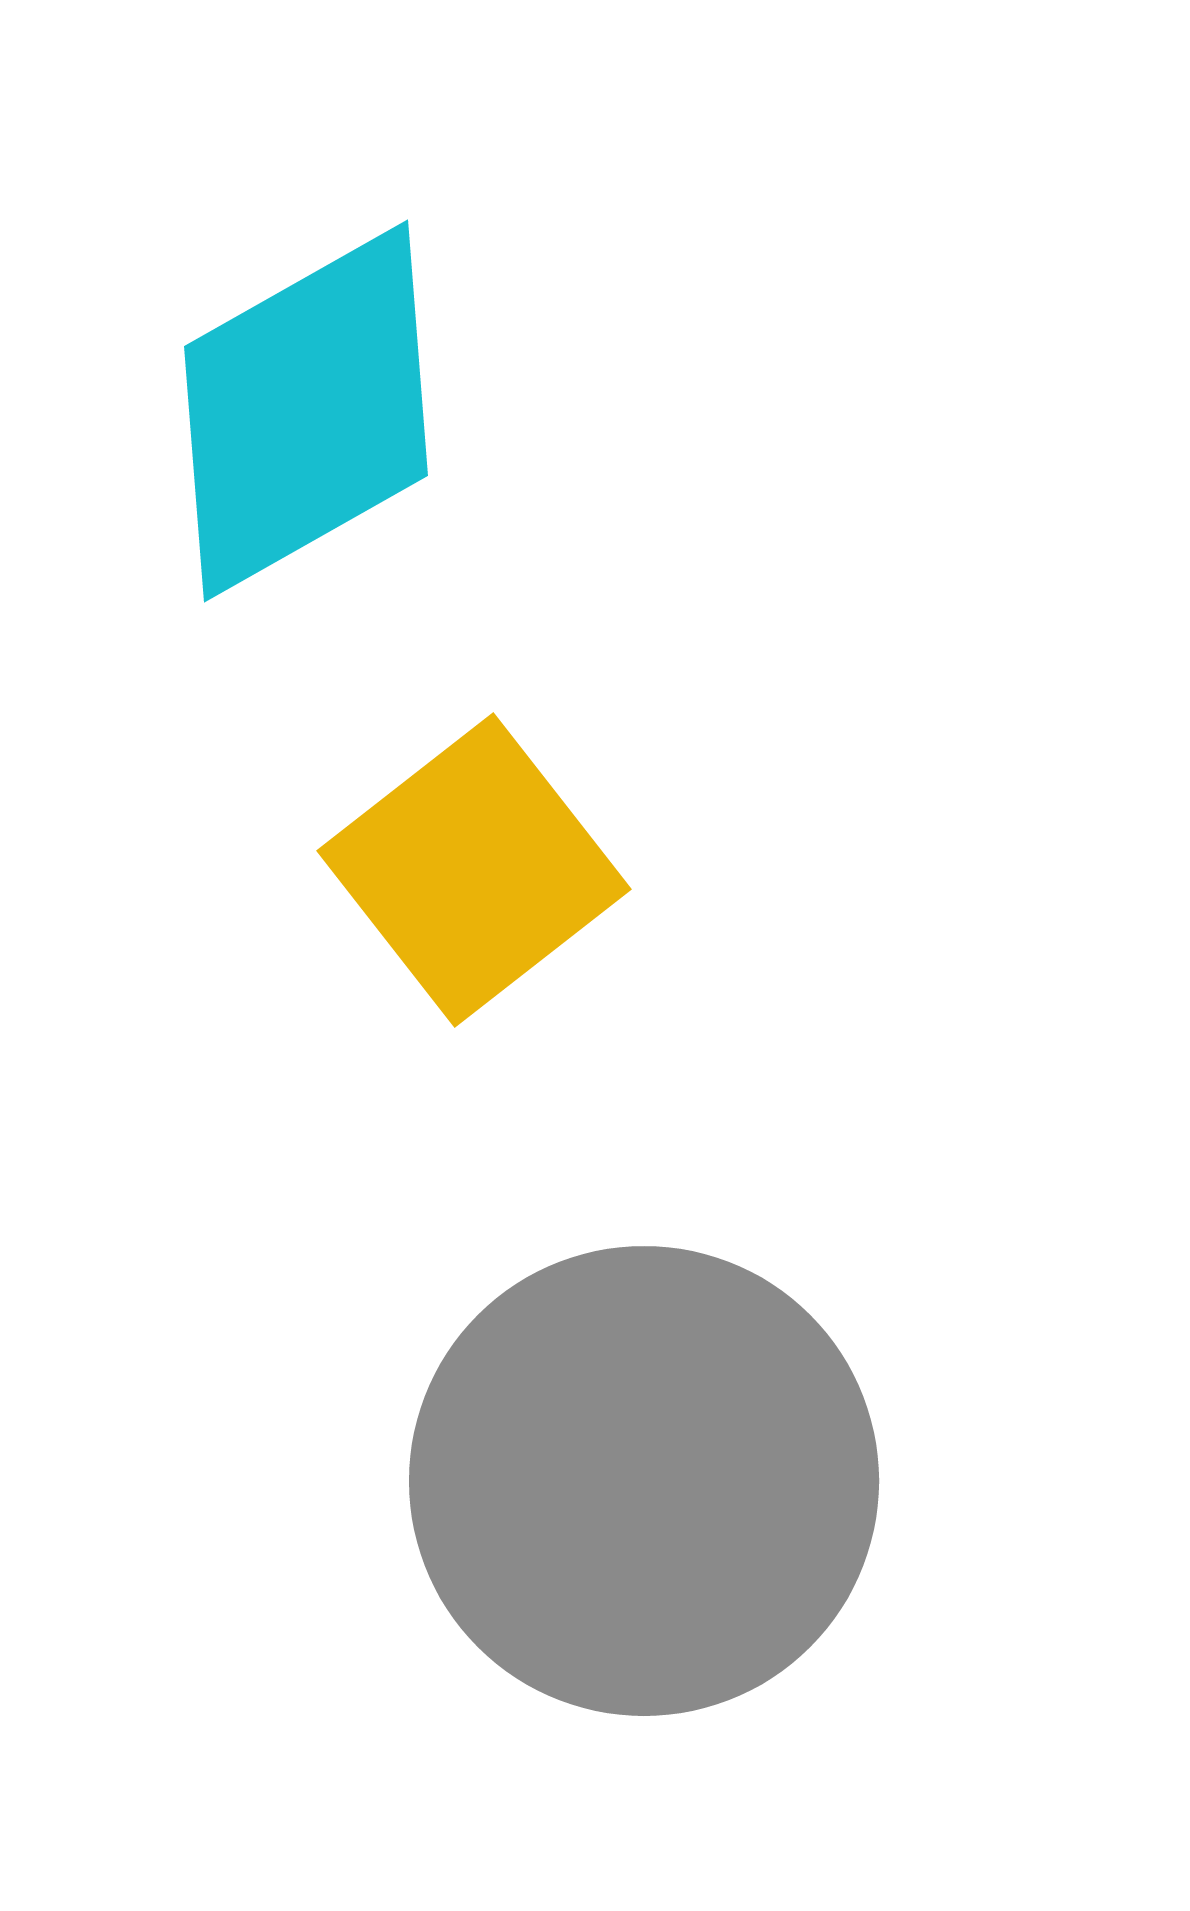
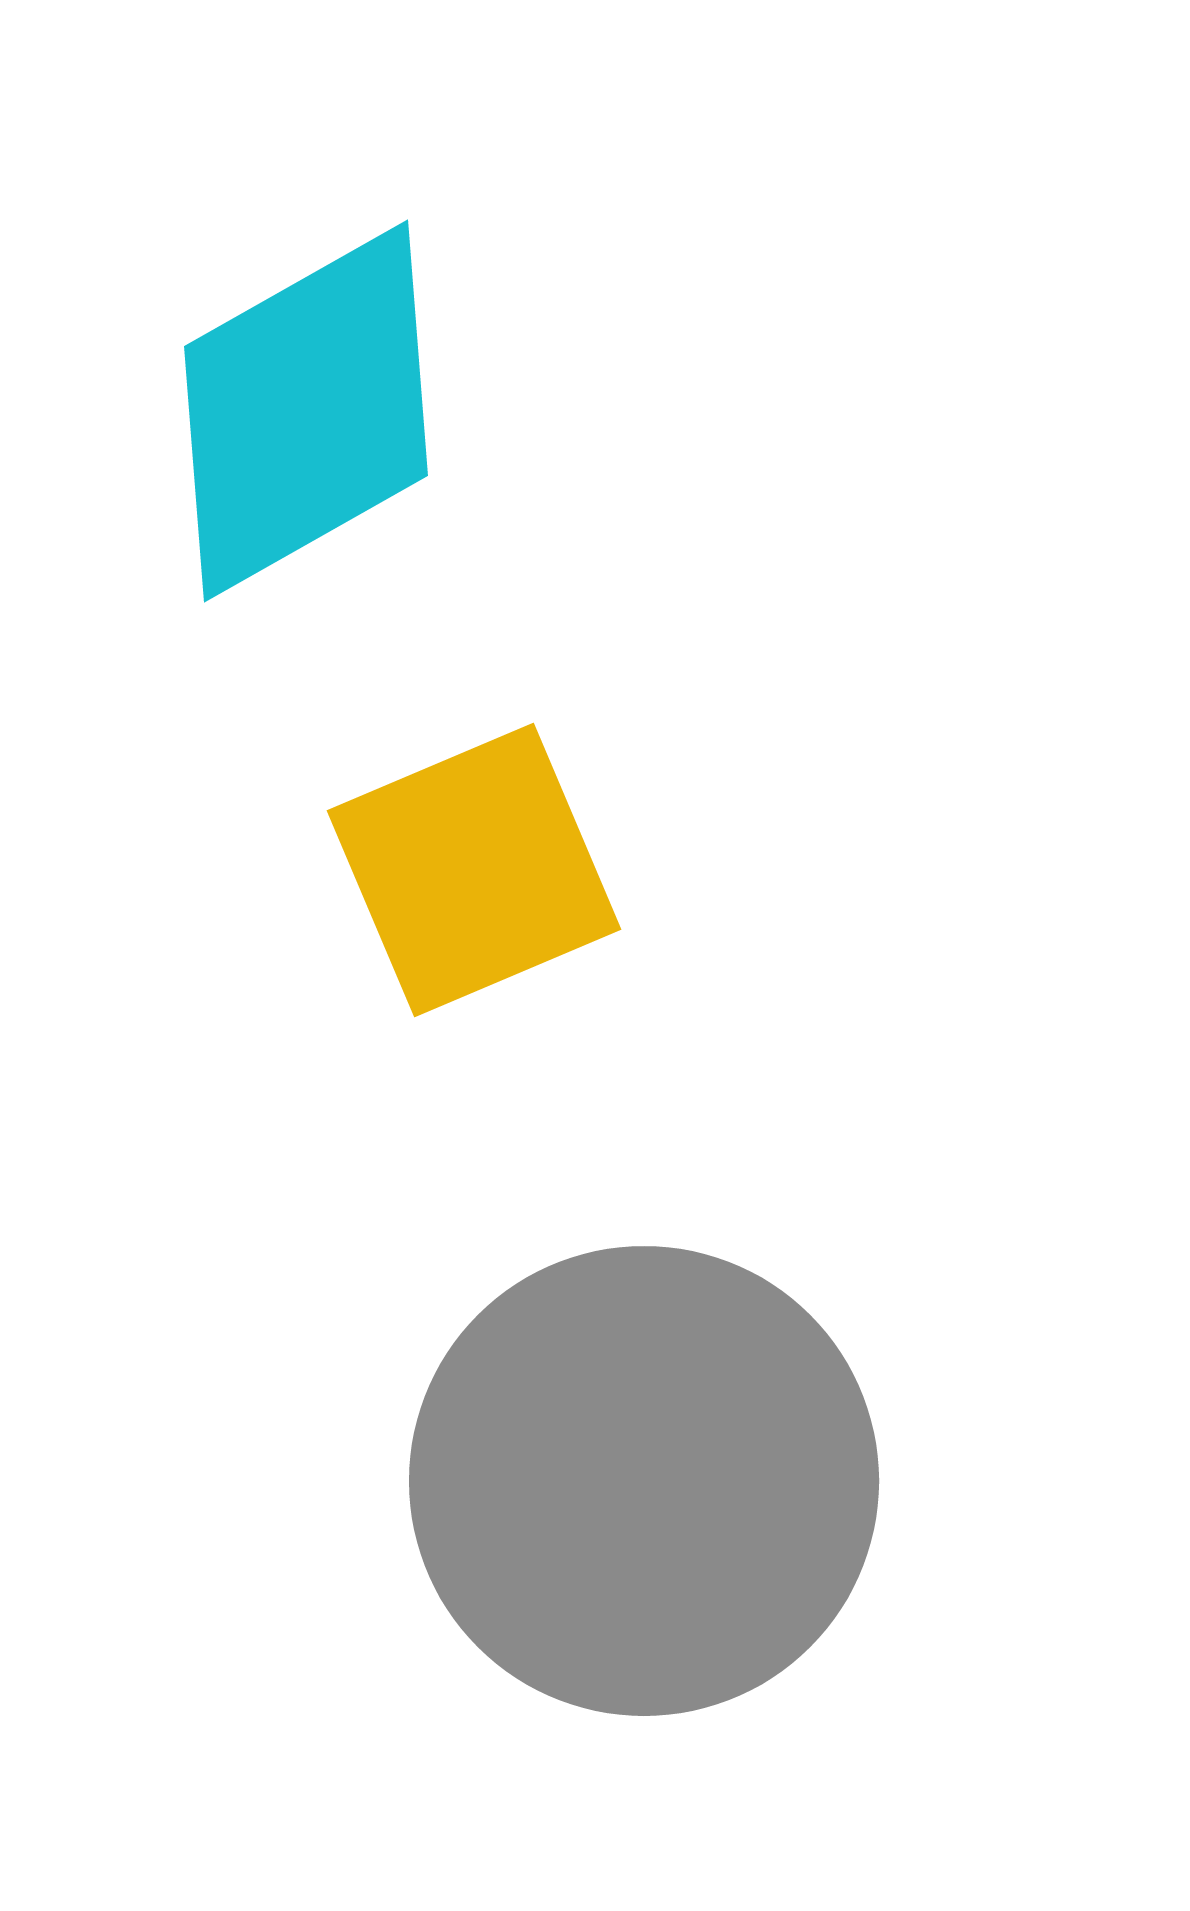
yellow square: rotated 15 degrees clockwise
